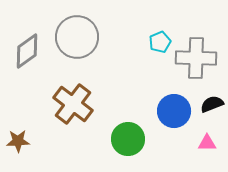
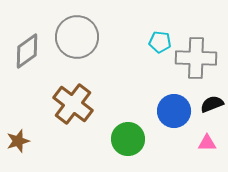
cyan pentagon: rotated 30 degrees clockwise
brown star: rotated 15 degrees counterclockwise
